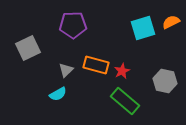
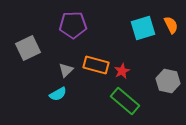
orange semicircle: moved 3 px down; rotated 90 degrees clockwise
gray hexagon: moved 3 px right
